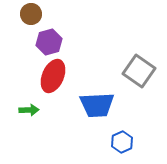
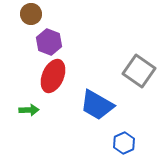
purple hexagon: rotated 25 degrees counterclockwise
blue trapezoid: rotated 33 degrees clockwise
blue hexagon: moved 2 px right, 1 px down
